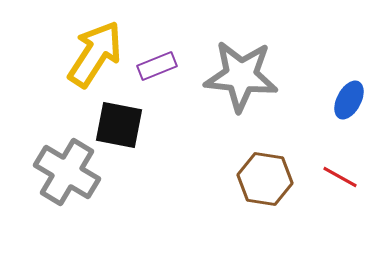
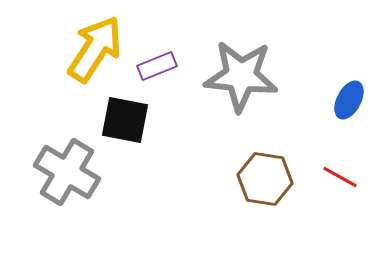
yellow arrow: moved 5 px up
black square: moved 6 px right, 5 px up
